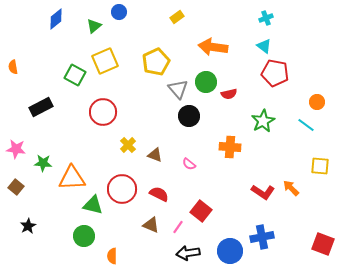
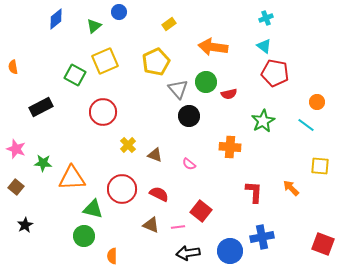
yellow rectangle at (177, 17): moved 8 px left, 7 px down
pink star at (16, 149): rotated 12 degrees clockwise
red L-shape at (263, 192): moved 9 px left; rotated 120 degrees counterclockwise
green triangle at (93, 205): moved 4 px down
black star at (28, 226): moved 3 px left, 1 px up
pink line at (178, 227): rotated 48 degrees clockwise
